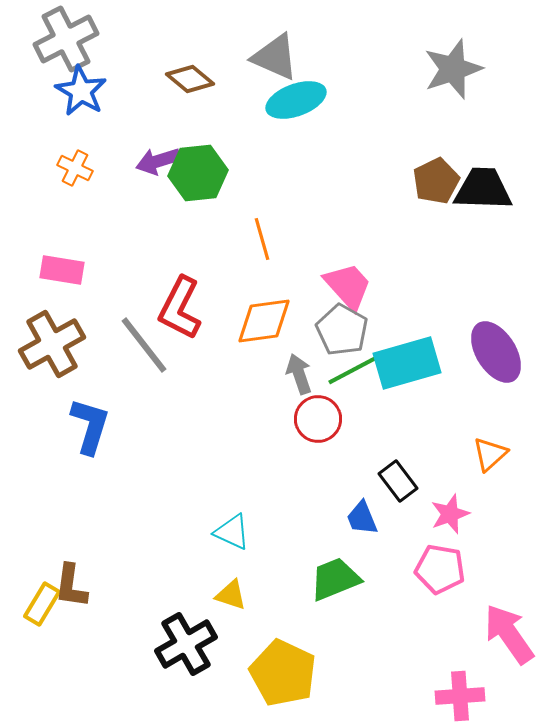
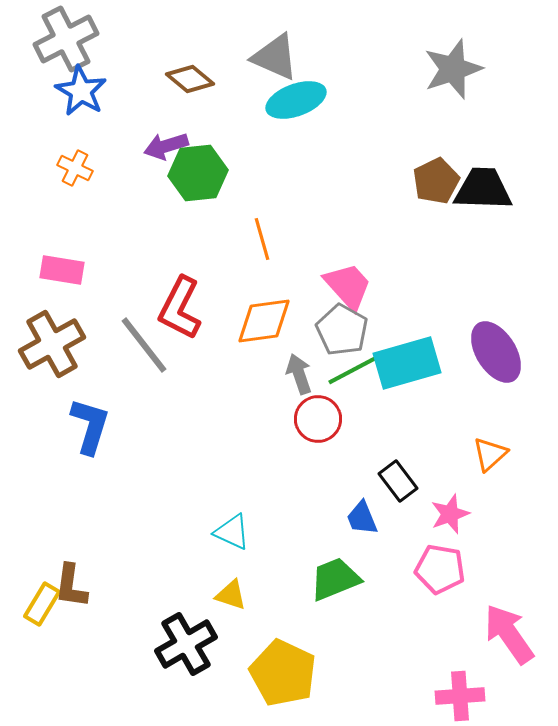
purple arrow: moved 8 px right, 15 px up
